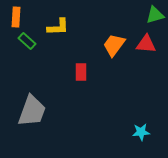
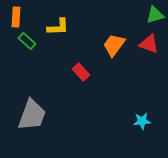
red triangle: moved 3 px right; rotated 15 degrees clockwise
red rectangle: rotated 42 degrees counterclockwise
gray trapezoid: moved 4 px down
cyan star: moved 1 px right, 11 px up
